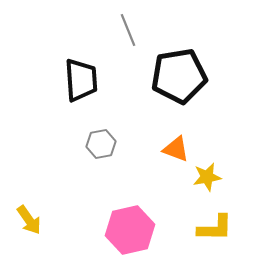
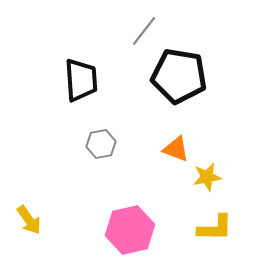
gray line: moved 16 px right, 1 px down; rotated 60 degrees clockwise
black pentagon: rotated 18 degrees clockwise
